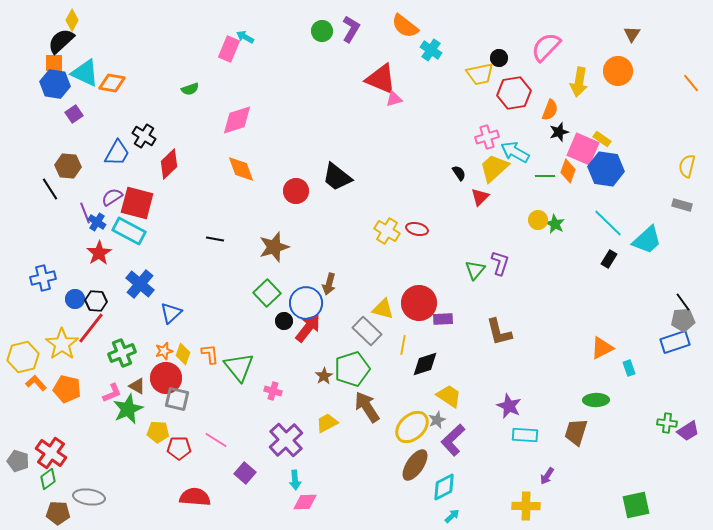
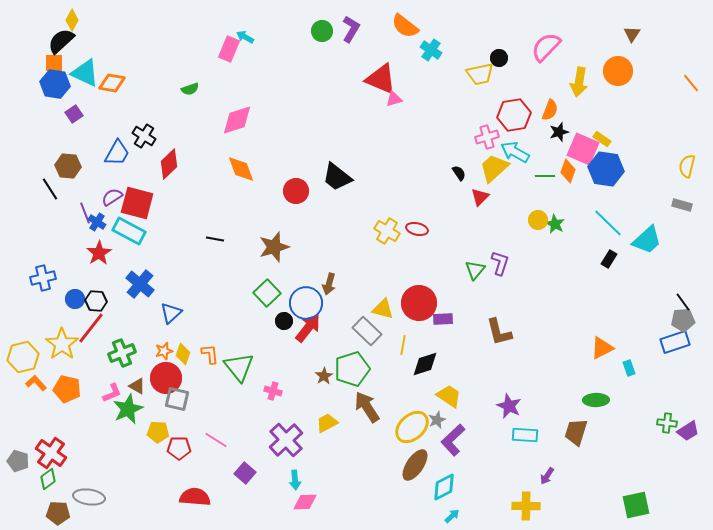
red hexagon at (514, 93): moved 22 px down
